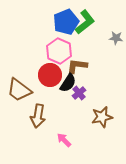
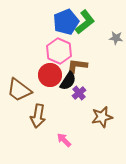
black semicircle: moved 2 px up
